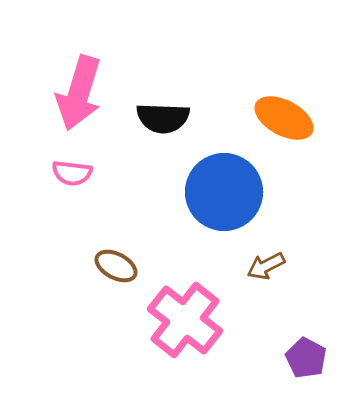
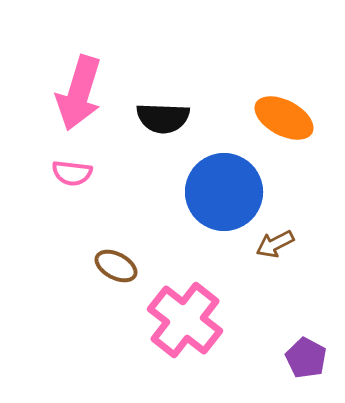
brown arrow: moved 9 px right, 22 px up
